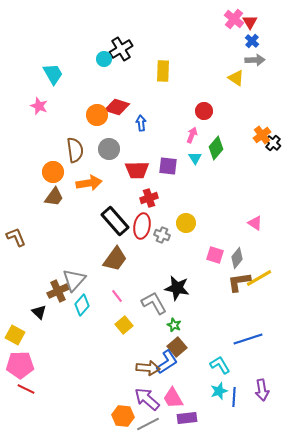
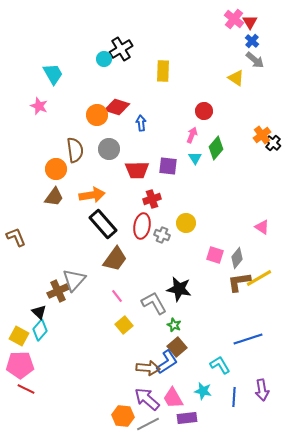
gray arrow at (255, 60): rotated 42 degrees clockwise
orange circle at (53, 172): moved 3 px right, 3 px up
orange arrow at (89, 183): moved 3 px right, 12 px down
red cross at (149, 198): moved 3 px right, 1 px down
black rectangle at (115, 221): moved 12 px left, 3 px down
pink triangle at (255, 223): moved 7 px right, 4 px down
black star at (177, 288): moved 2 px right, 1 px down
cyan diamond at (82, 305): moved 42 px left, 25 px down
yellow square at (15, 335): moved 4 px right, 1 px down
cyan star at (219, 391): moved 16 px left; rotated 30 degrees clockwise
